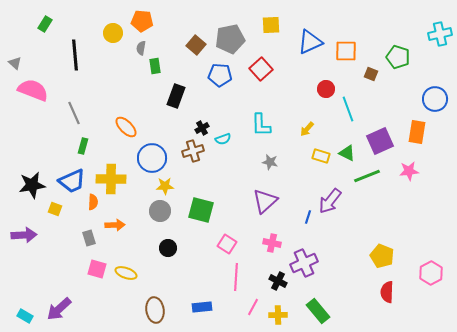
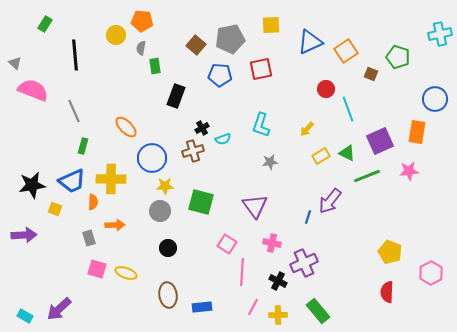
yellow circle at (113, 33): moved 3 px right, 2 px down
orange square at (346, 51): rotated 35 degrees counterclockwise
red square at (261, 69): rotated 30 degrees clockwise
gray line at (74, 113): moved 2 px up
cyan L-shape at (261, 125): rotated 20 degrees clockwise
yellow rectangle at (321, 156): rotated 48 degrees counterclockwise
gray star at (270, 162): rotated 21 degrees counterclockwise
purple triangle at (265, 201): moved 10 px left, 5 px down; rotated 24 degrees counterclockwise
green square at (201, 210): moved 8 px up
yellow pentagon at (382, 256): moved 8 px right, 4 px up
pink line at (236, 277): moved 6 px right, 5 px up
brown ellipse at (155, 310): moved 13 px right, 15 px up
